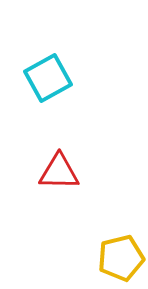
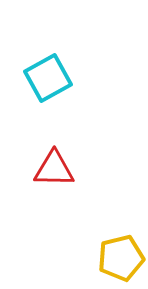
red triangle: moved 5 px left, 3 px up
